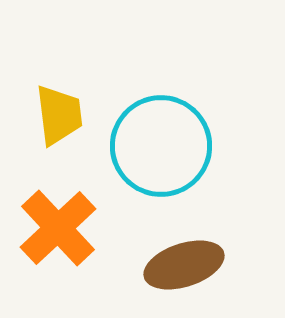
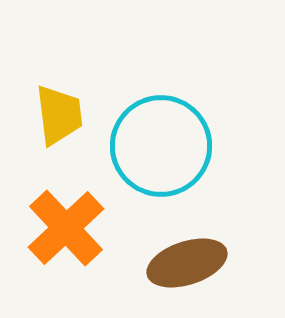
orange cross: moved 8 px right
brown ellipse: moved 3 px right, 2 px up
